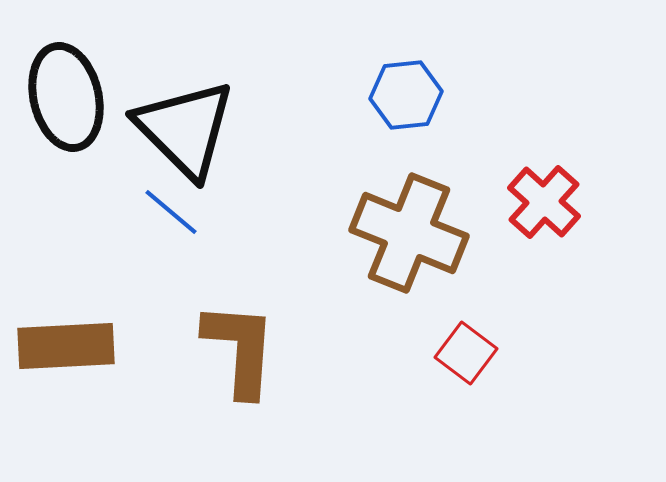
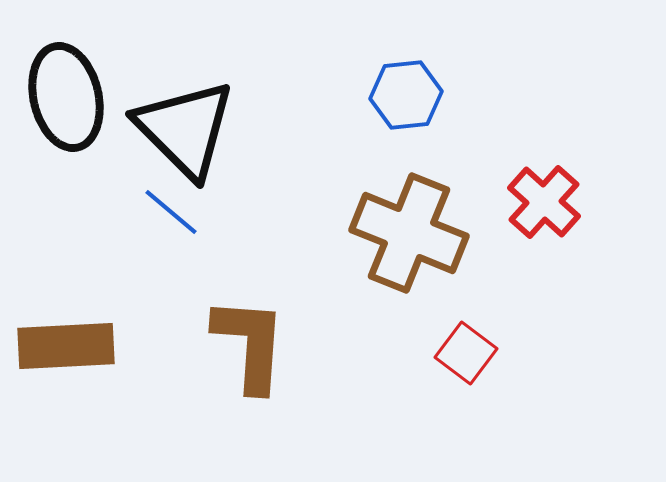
brown L-shape: moved 10 px right, 5 px up
